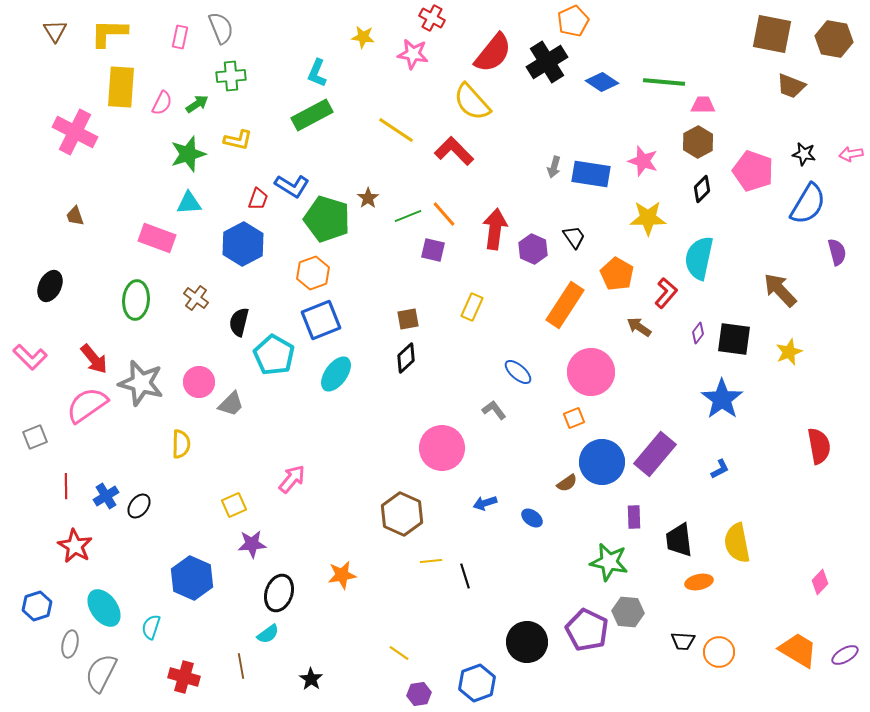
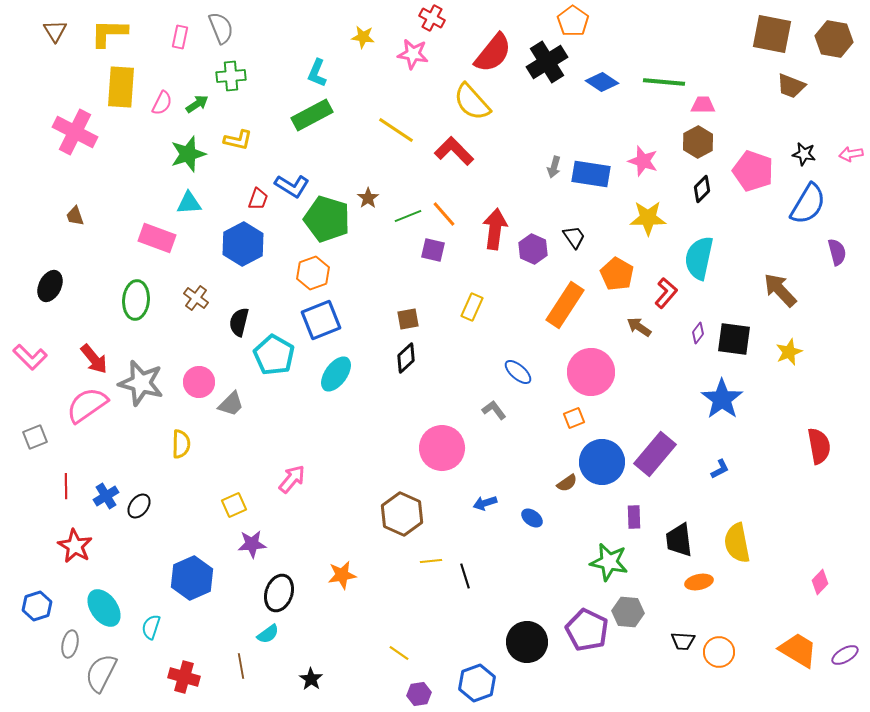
orange pentagon at (573, 21): rotated 12 degrees counterclockwise
blue hexagon at (192, 578): rotated 12 degrees clockwise
